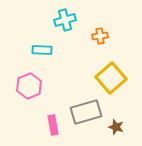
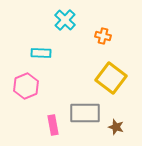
cyan cross: rotated 30 degrees counterclockwise
orange cross: moved 3 px right; rotated 21 degrees clockwise
cyan rectangle: moved 1 px left, 3 px down
yellow square: rotated 12 degrees counterclockwise
pink hexagon: moved 3 px left
gray rectangle: moved 1 px left, 1 px down; rotated 16 degrees clockwise
